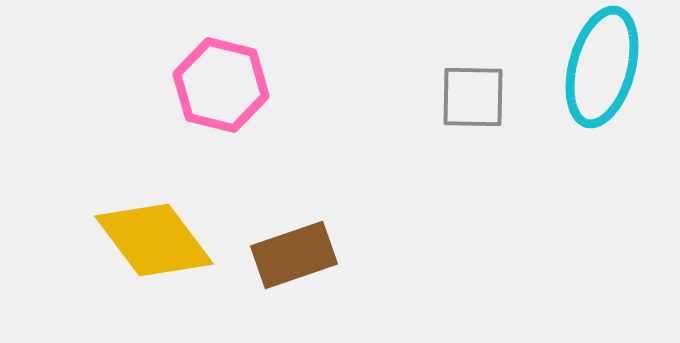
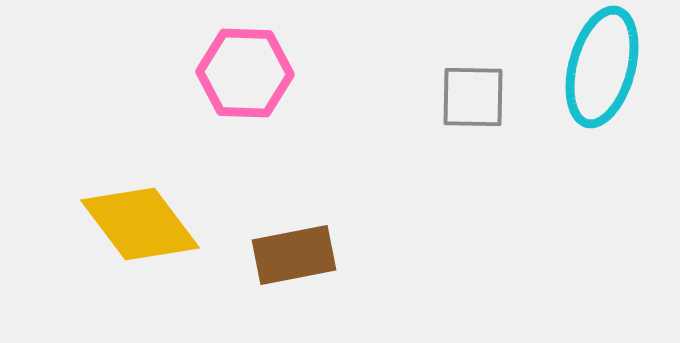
pink hexagon: moved 24 px right, 12 px up; rotated 12 degrees counterclockwise
yellow diamond: moved 14 px left, 16 px up
brown rectangle: rotated 8 degrees clockwise
